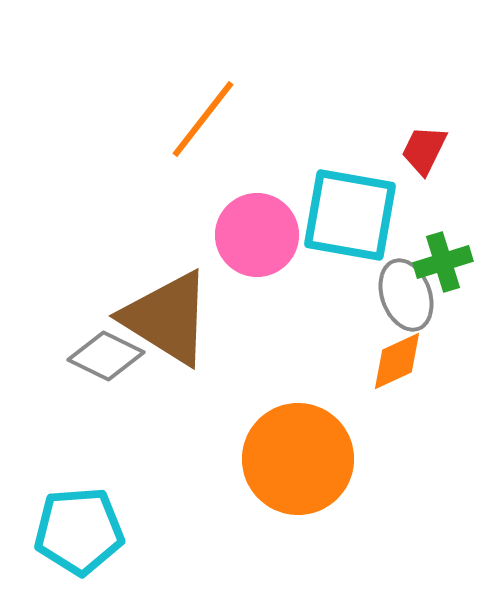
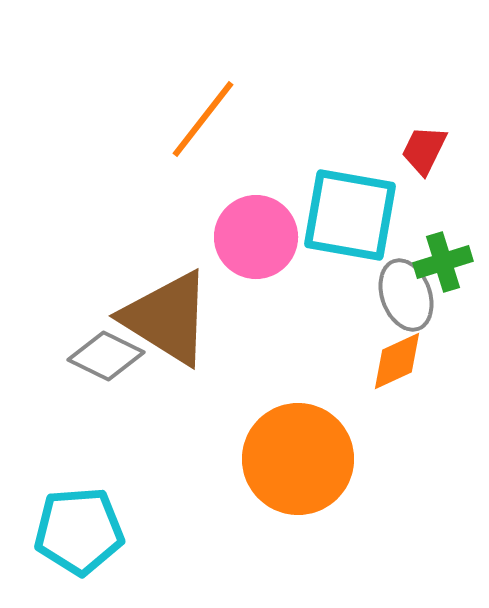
pink circle: moved 1 px left, 2 px down
